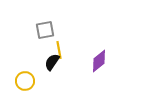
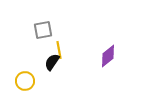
gray square: moved 2 px left
purple diamond: moved 9 px right, 5 px up
